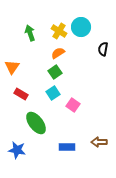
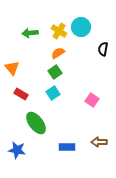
green arrow: rotated 77 degrees counterclockwise
orange triangle: moved 1 px down; rotated 14 degrees counterclockwise
pink square: moved 19 px right, 5 px up
